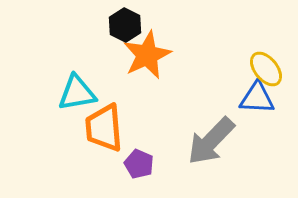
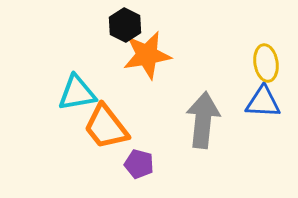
orange star: rotated 15 degrees clockwise
yellow ellipse: moved 6 px up; rotated 30 degrees clockwise
blue triangle: moved 6 px right, 4 px down
orange trapezoid: moved 2 px right, 1 px up; rotated 33 degrees counterclockwise
gray arrow: moved 8 px left, 21 px up; rotated 142 degrees clockwise
purple pentagon: rotated 8 degrees counterclockwise
